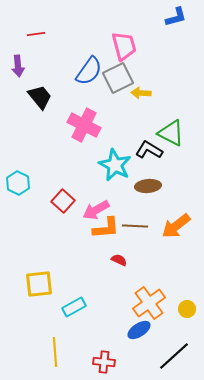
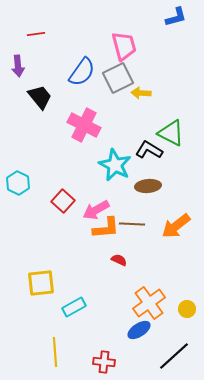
blue semicircle: moved 7 px left, 1 px down
brown line: moved 3 px left, 2 px up
yellow square: moved 2 px right, 1 px up
